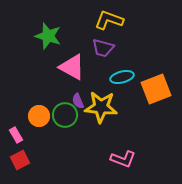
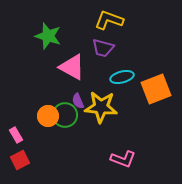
orange circle: moved 9 px right
